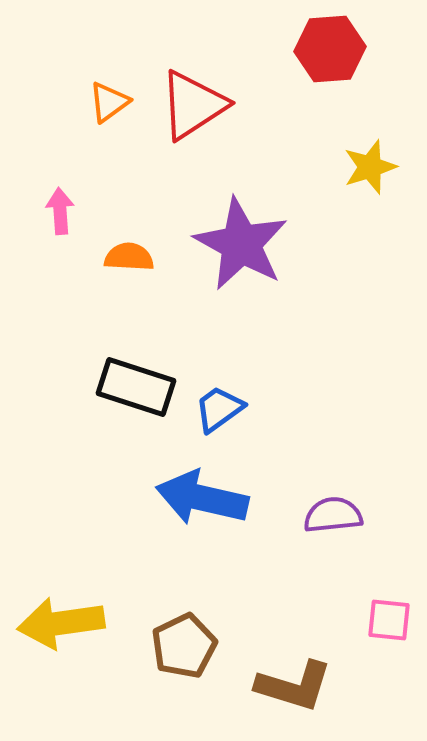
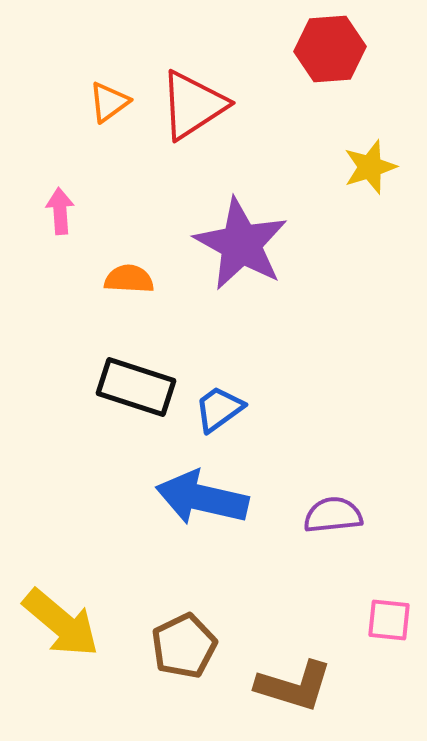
orange semicircle: moved 22 px down
yellow arrow: rotated 132 degrees counterclockwise
